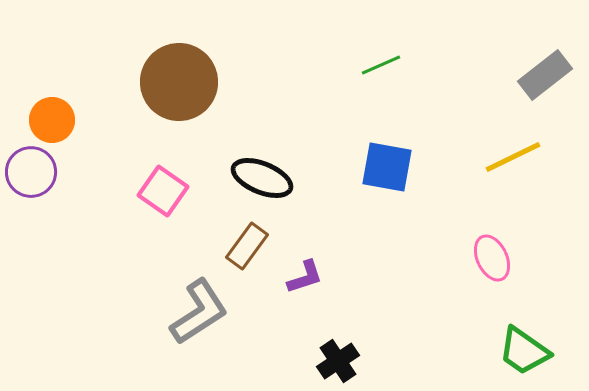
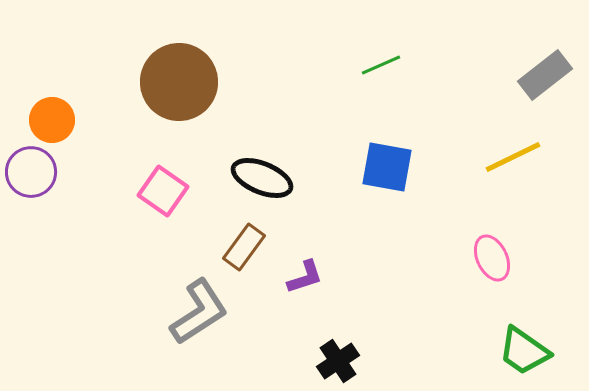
brown rectangle: moved 3 px left, 1 px down
